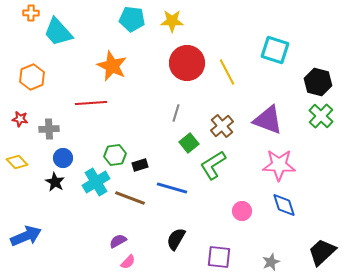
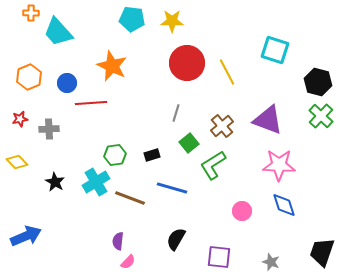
orange hexagon: moved 3 px left
red star: rotated 21 degrees counterclockwise
blue circle: moved 4 px right, 75 px up
black rectangle: moved 12 px right, 10 px up
purple semicircle: rotated 54 degrees counterclockwise
black trapezoid: rotated 28 degrees counterclockwise
gray star: rotated 30 degrees counterclockwise
